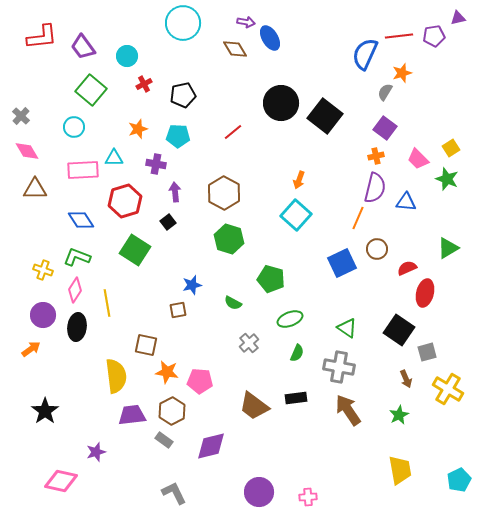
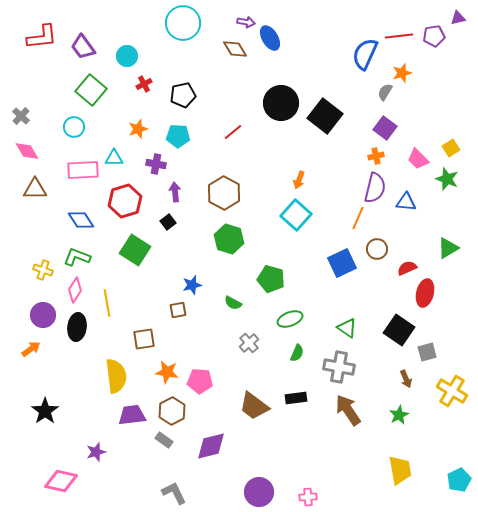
brown square at (146, 345): moved 2 px left, 6 px up; rotated 20 degrees counterclockwise
yellow cross at (448, 389): moved 4 px right, 2 px down
